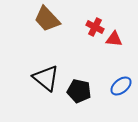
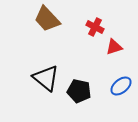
red triangle: moved 8 px down; rotated 24 degrees counterclockwise
